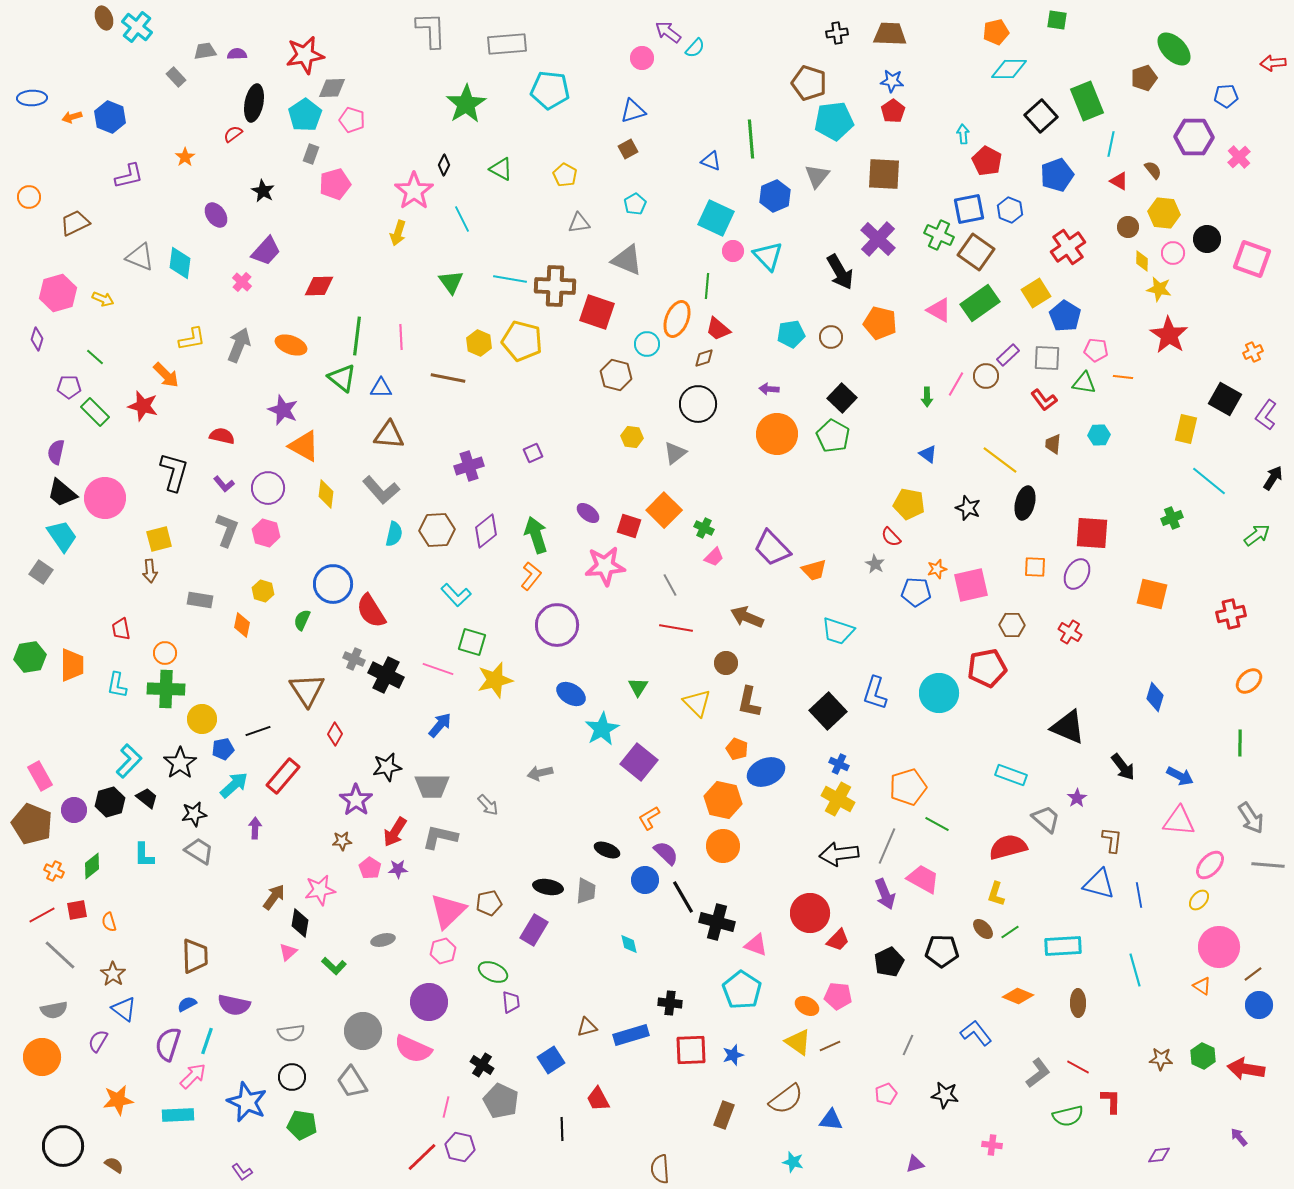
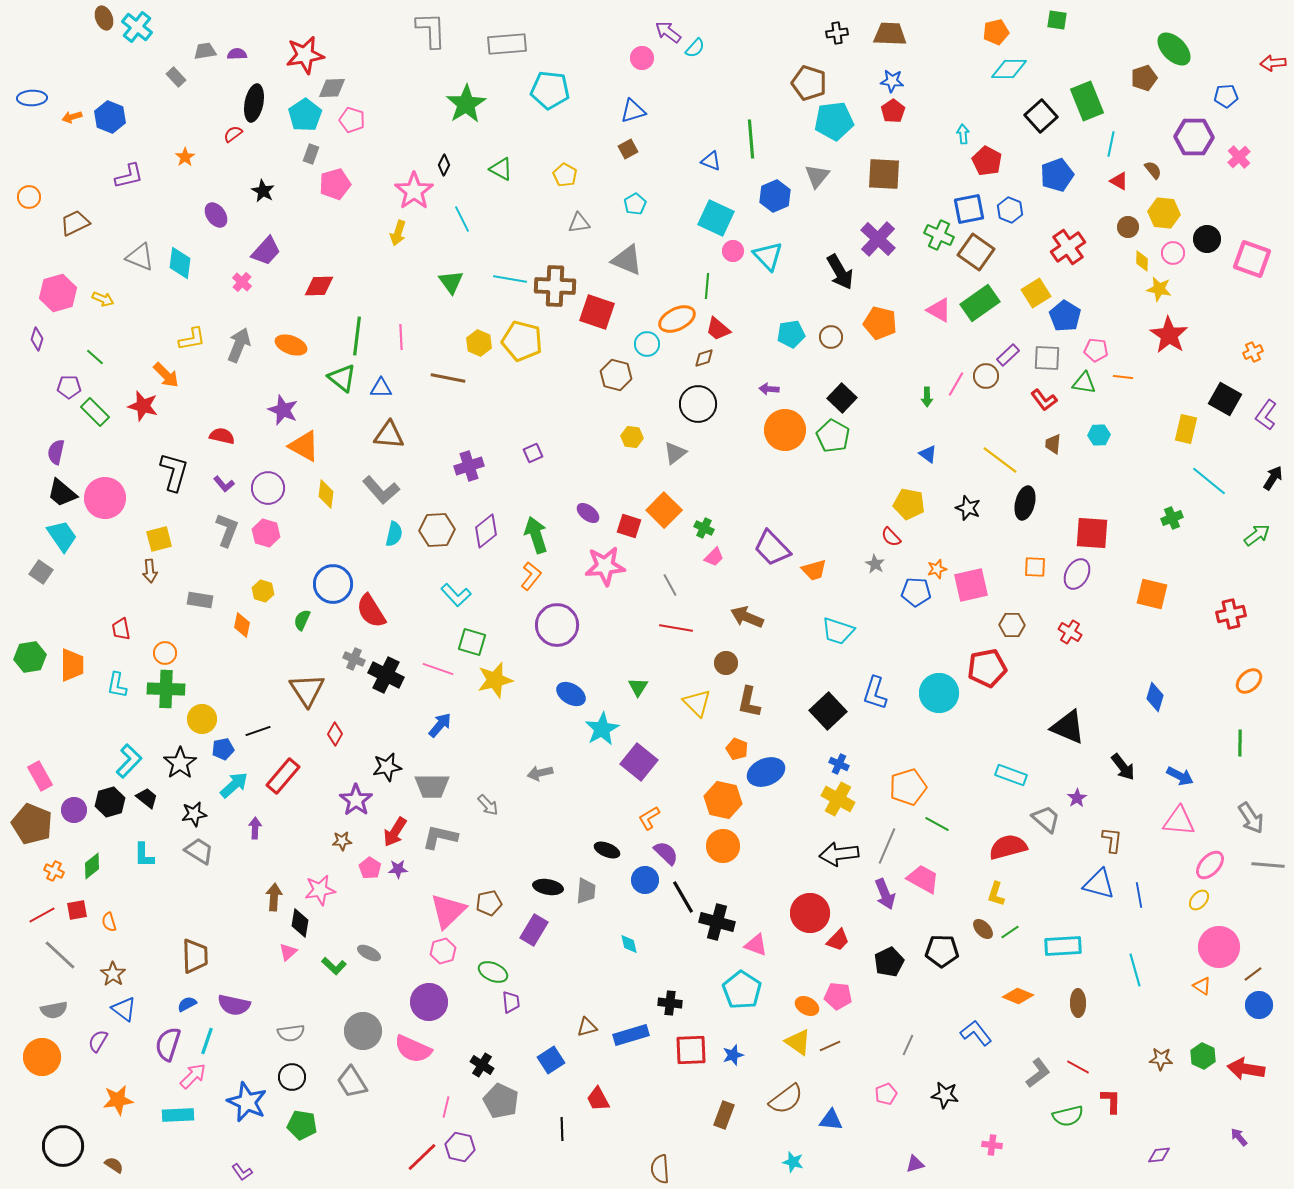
orange ellipse at (677, 319): rotated 42 degrees clockwise
orange circle at (777, 434): moved 8 px right, 4 px up
brown arrow at (274, 897): rotated 32 degrees counterclockwise
gray ellipse at (383, 940): moved 14 px left, 13 px down; rotated 40 degrees clockwise
